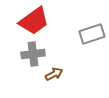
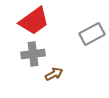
gray rectangle: rotated 10 degrees counterclockwise
